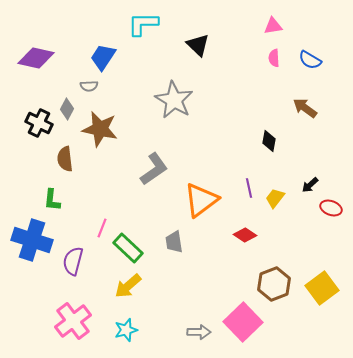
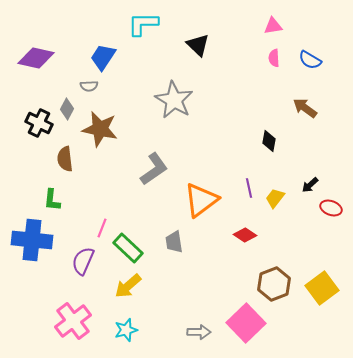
blue cross: rotated 12 degrees counterclockwise
purple semicircle: moved 10 px right; rotated 8 degrees clockwise
pink square: moved 3 px right, 1 px down
